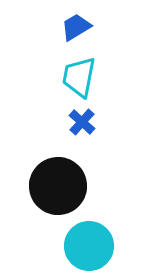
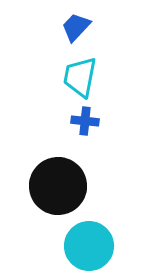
blue trapezoid: rotated 16 degrees counterclockwise
cyan trapezoid: moved 1 px right
blue cross: moved 3 px right, 1 px up; rotated 36 degrees counterclockwise
